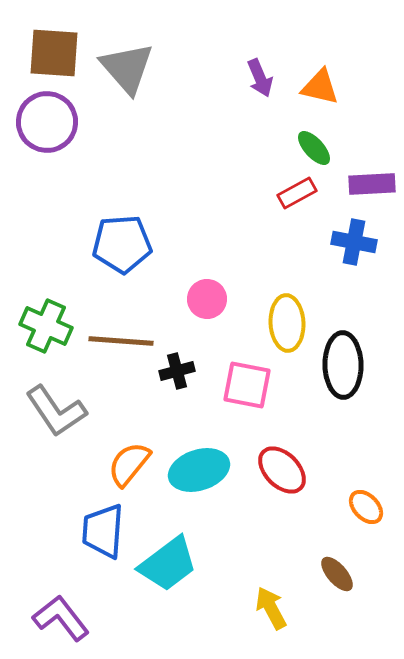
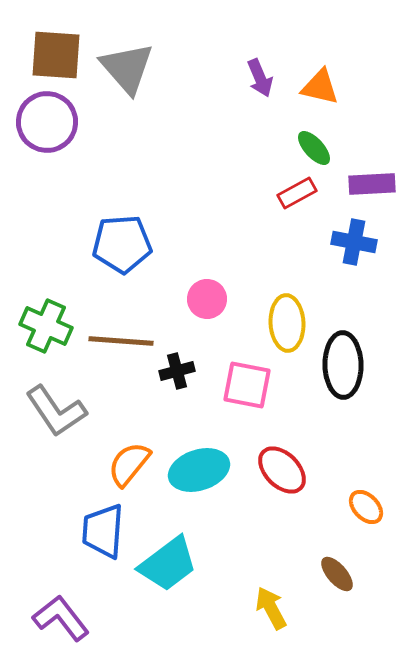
brown square: moved 2 px right, 2 px down
